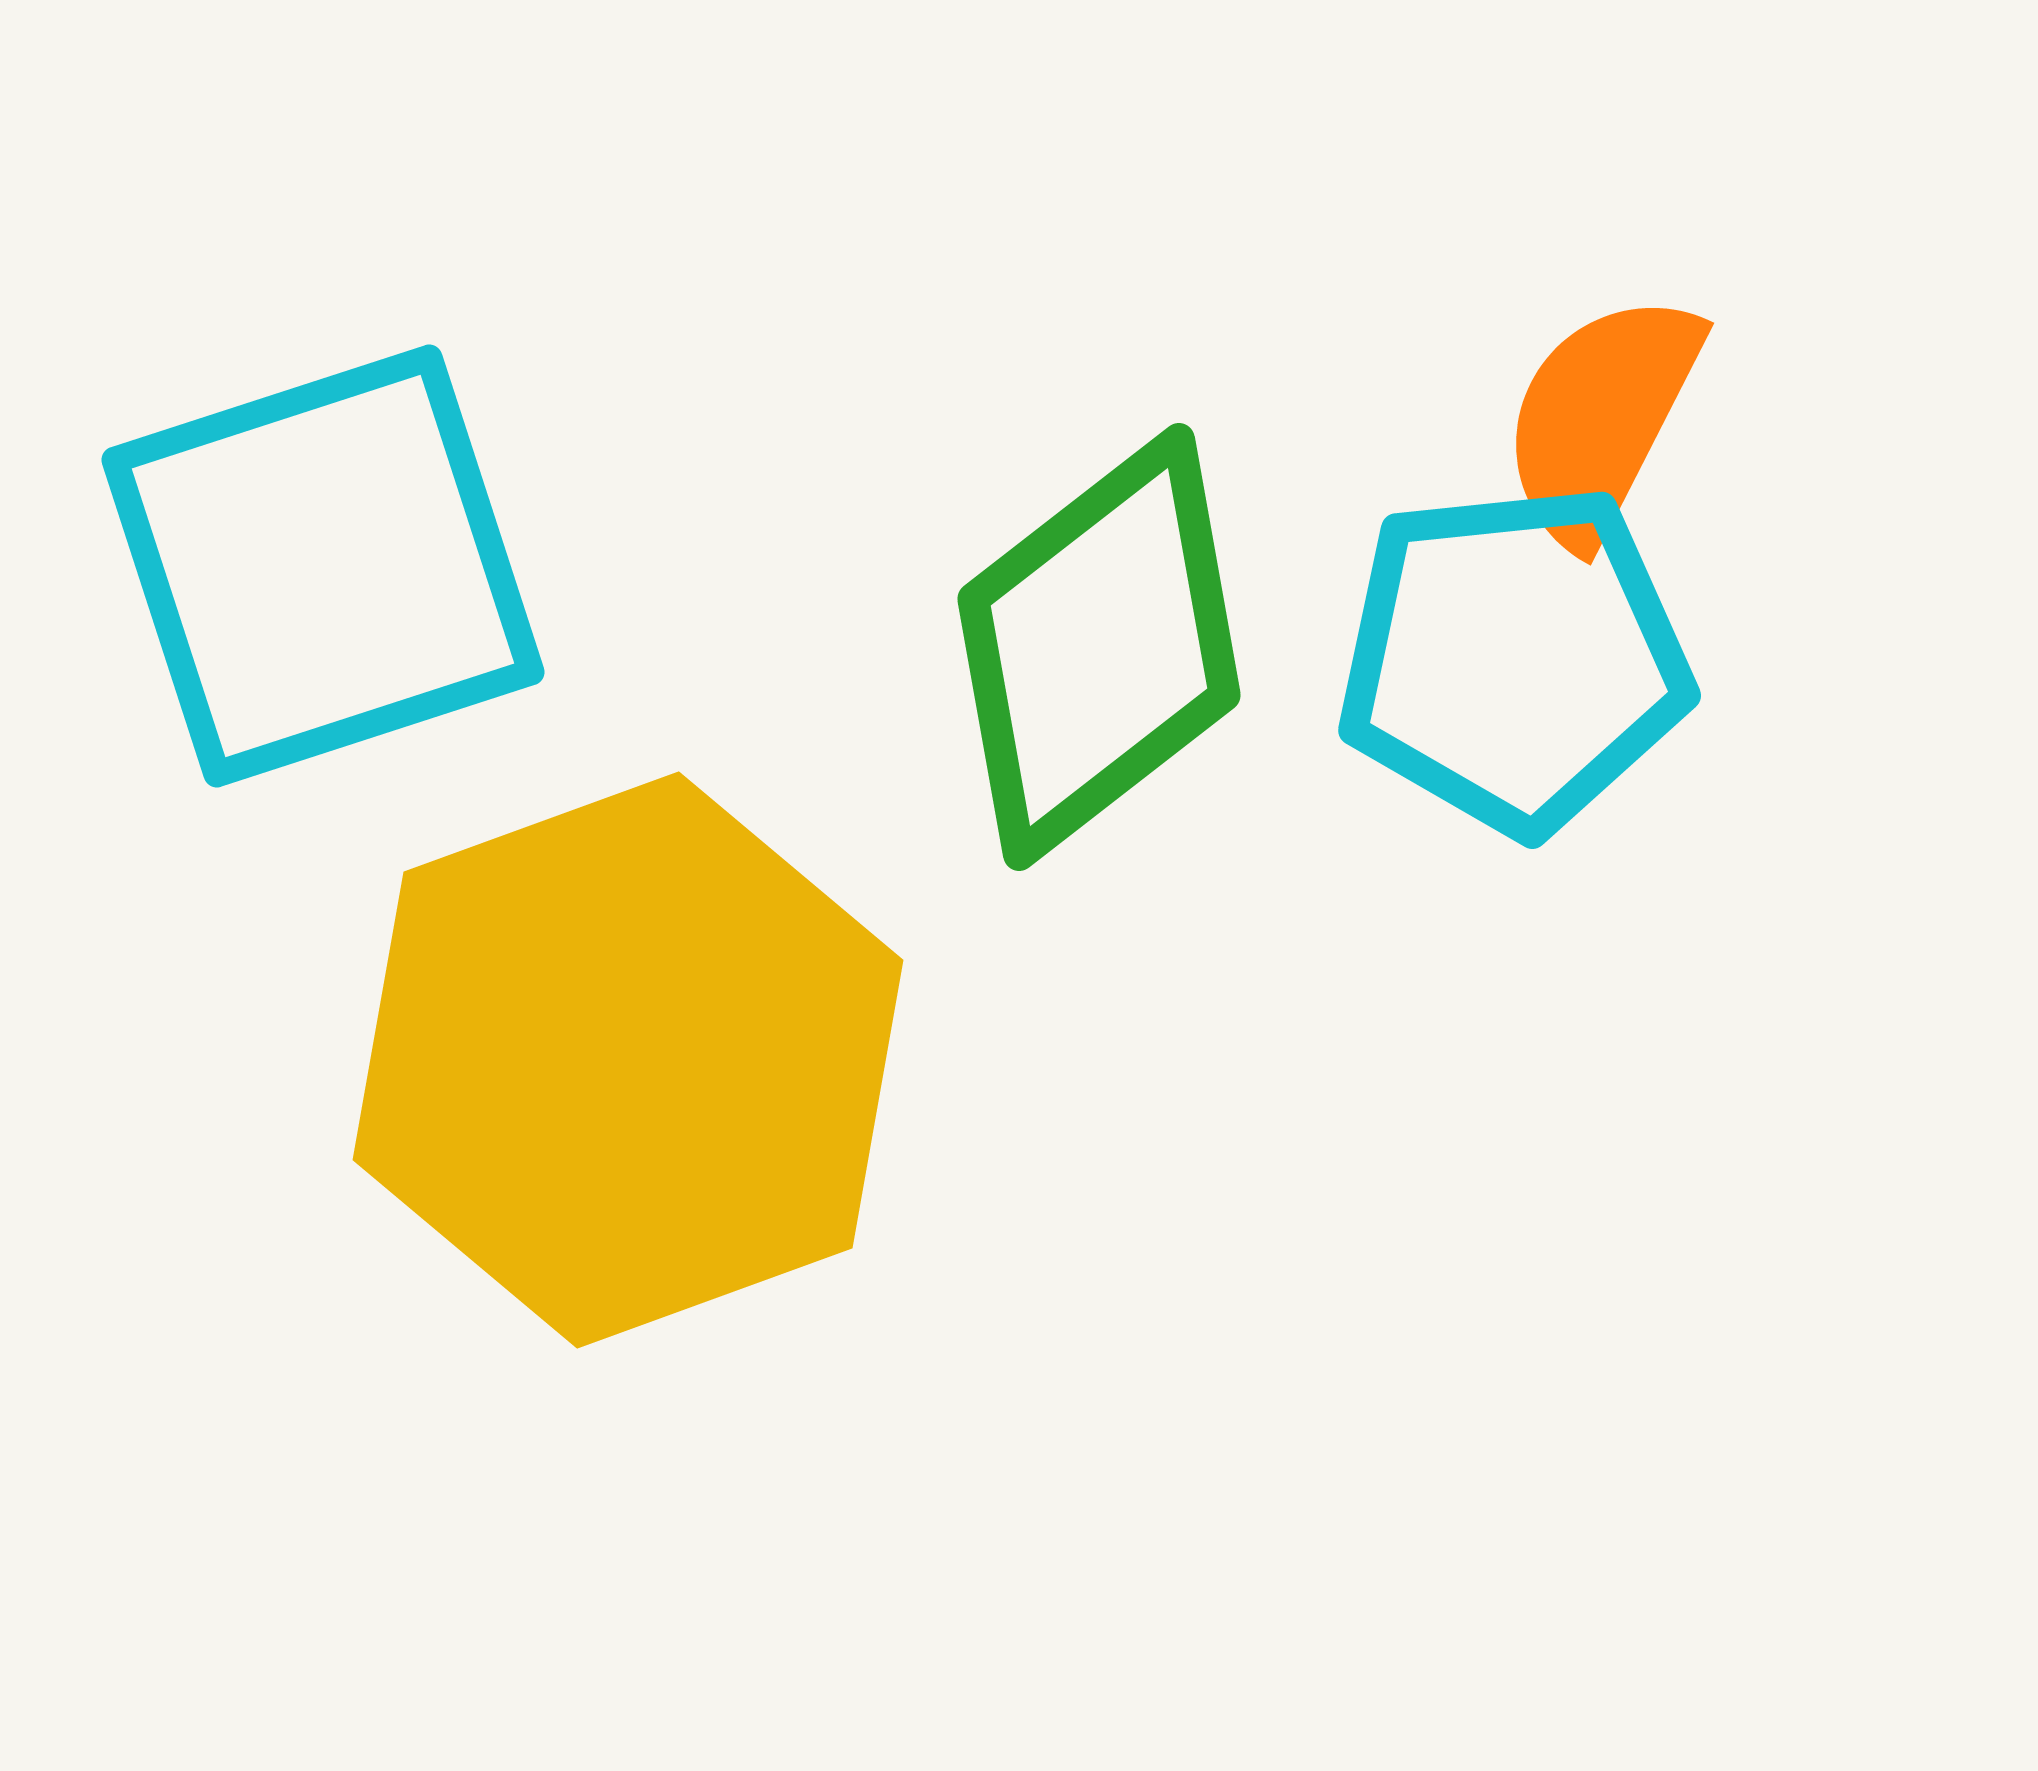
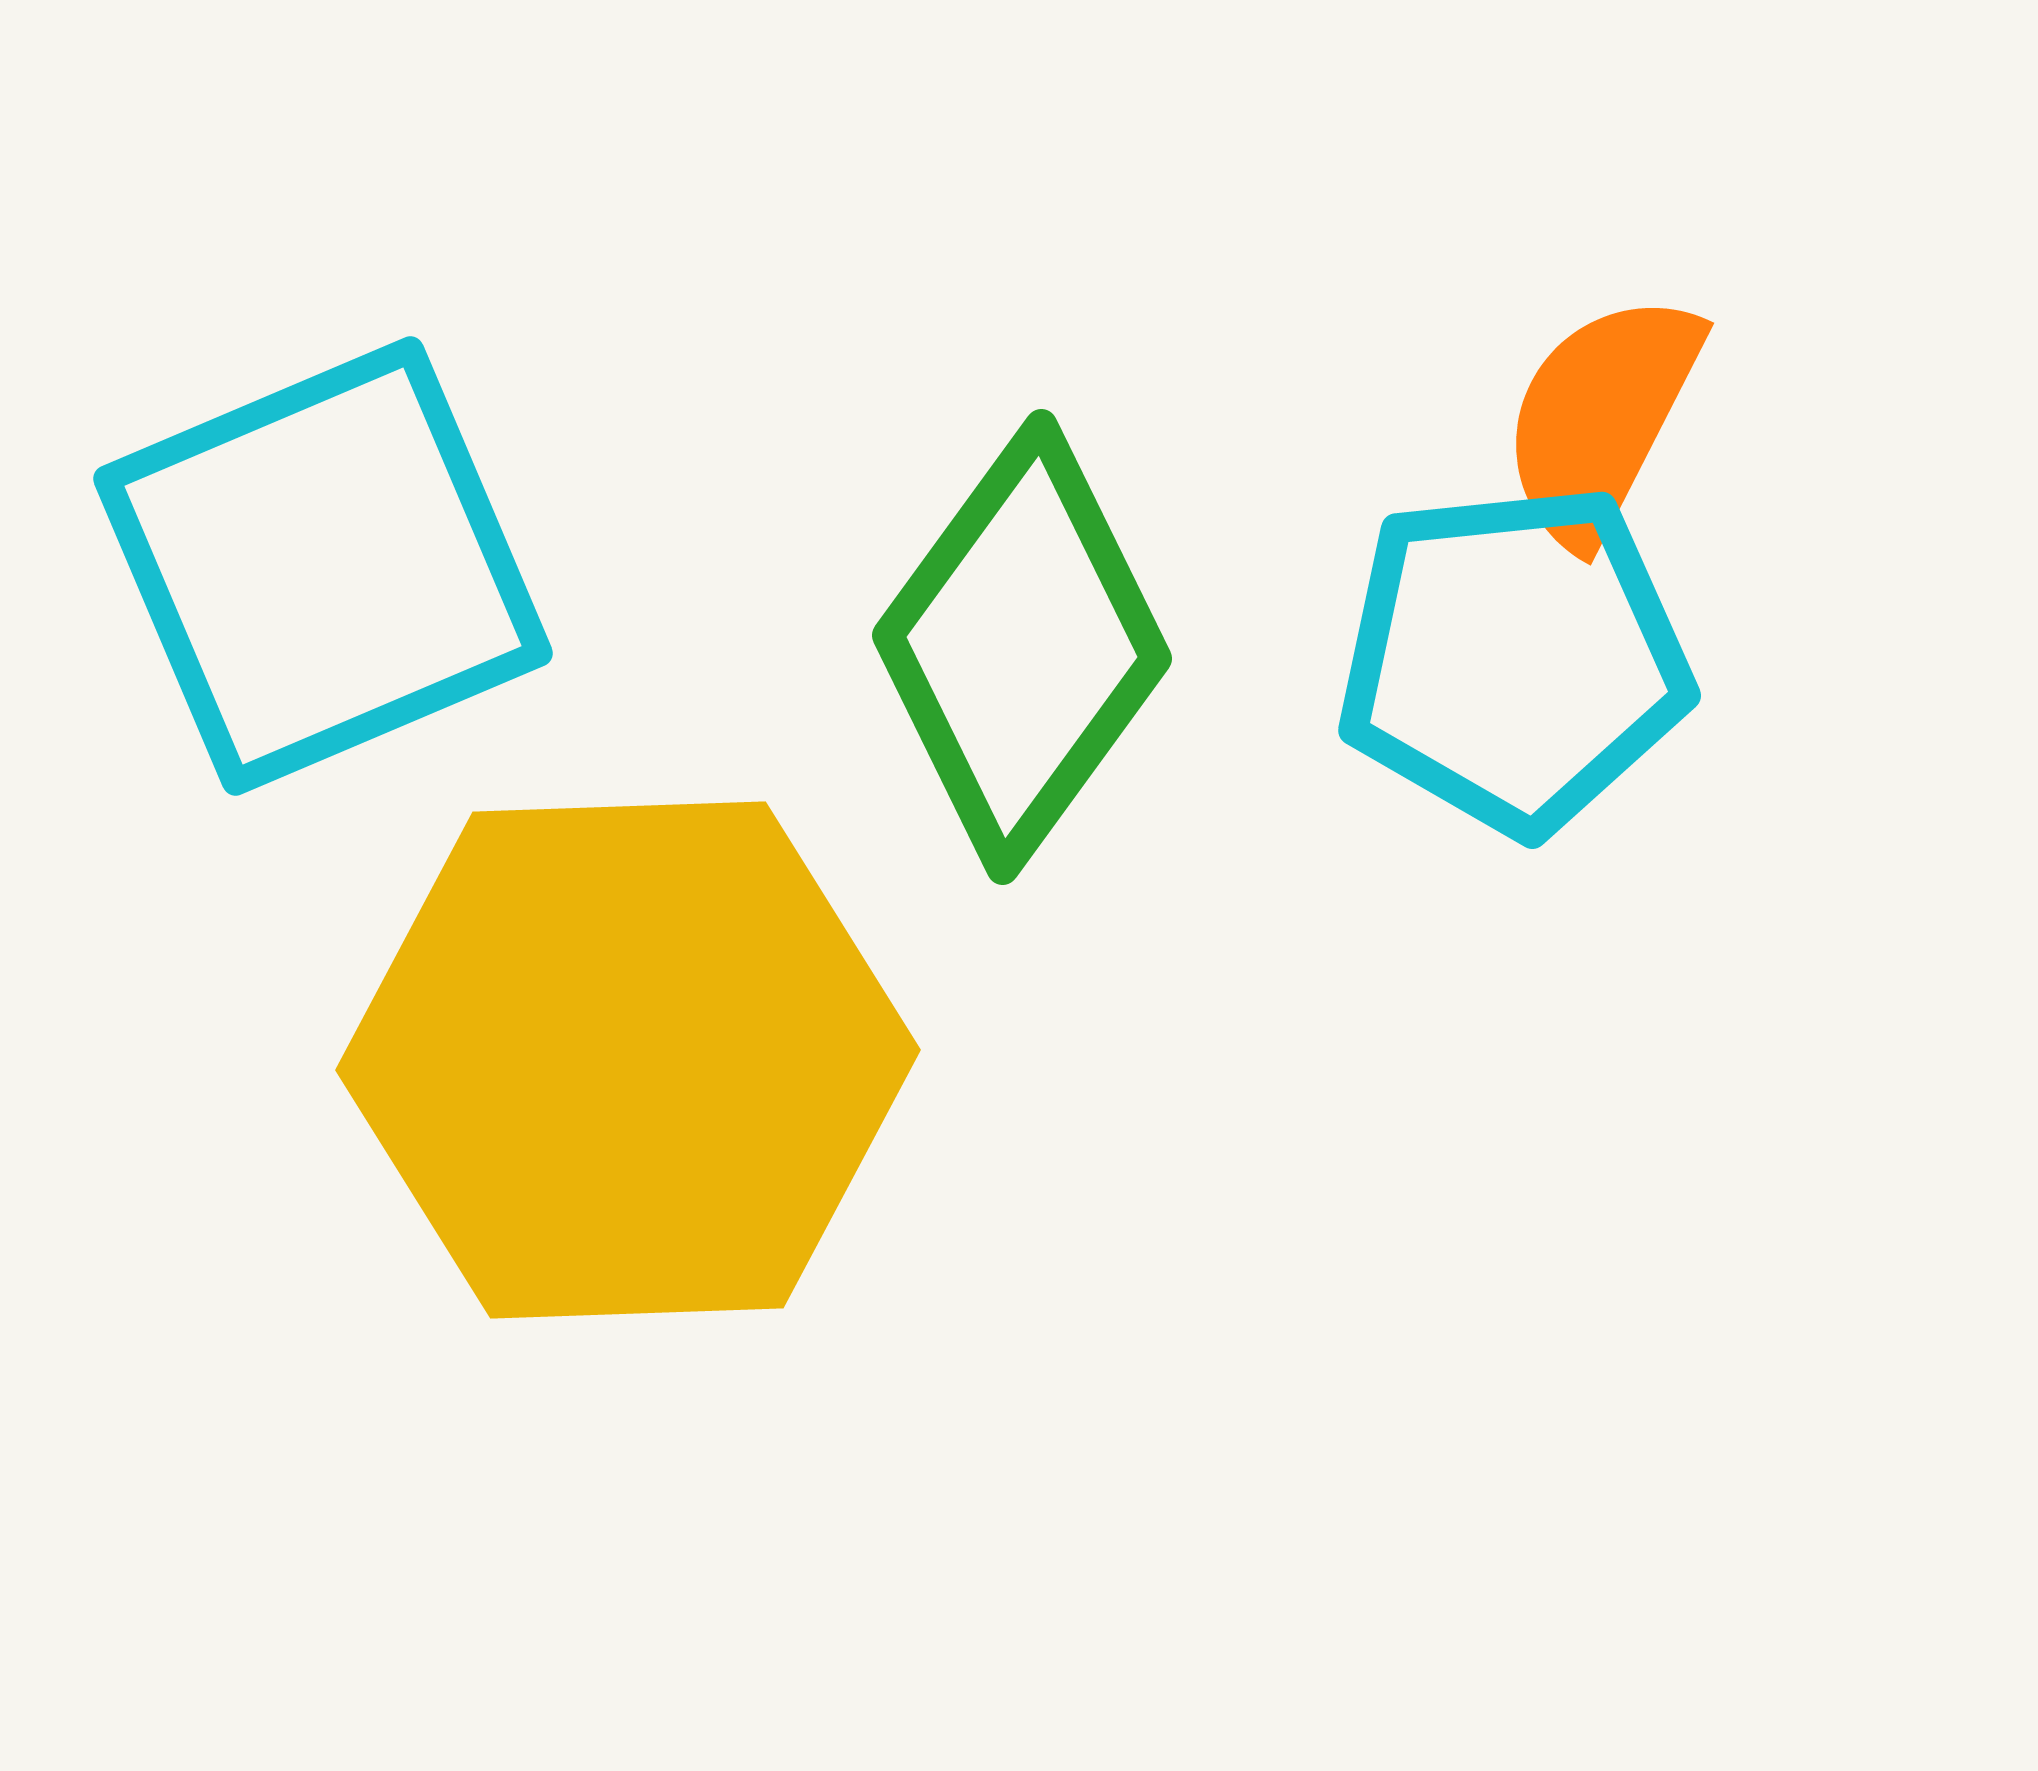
cyan square: rotated 5 degrees counterclockwise
green diamond: moved 77 px left; rotated 16 degrees counterclockwise
yellow hexagon: rotated 18 degrees clockwise
